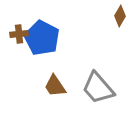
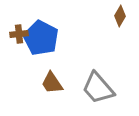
blue pentagon: moved 1 px left
brown trapezoid: moved 3 px left, 3 px up
